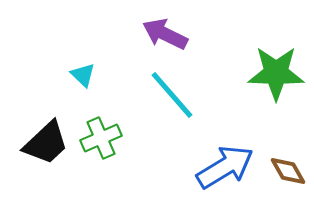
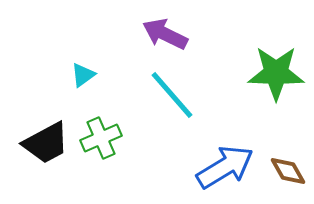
cyan triangle: rotated 40 degrees clockwise
black trapezoid: rotated 15 degrees clockwise
